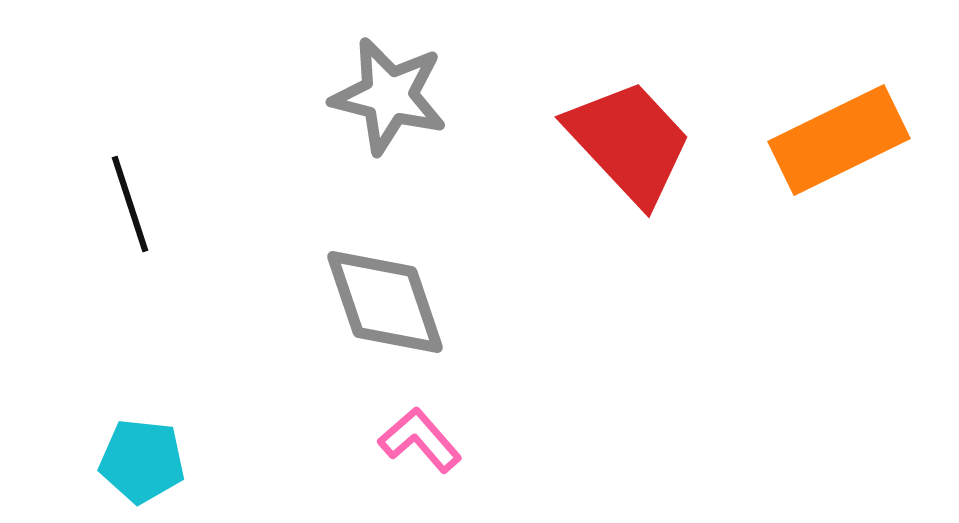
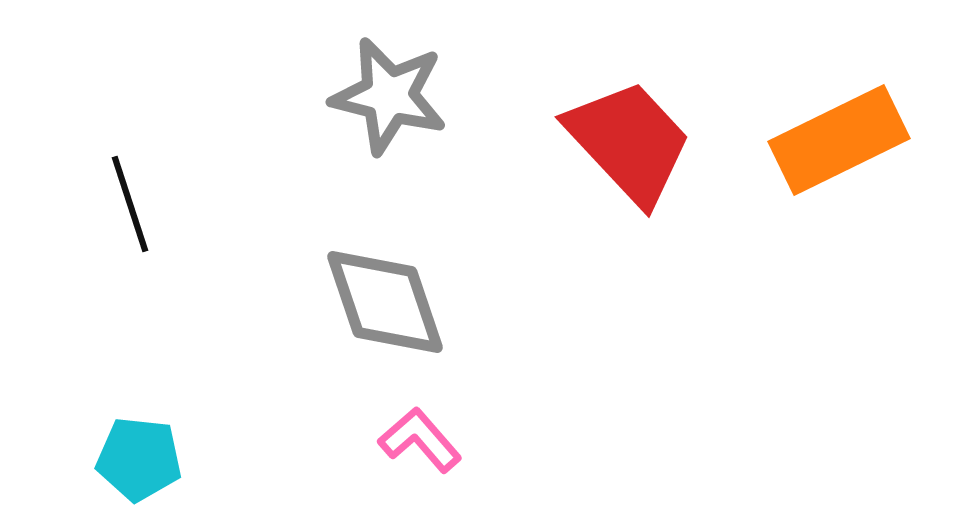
cyan pentagon: moved 3 px left, 2 px up
